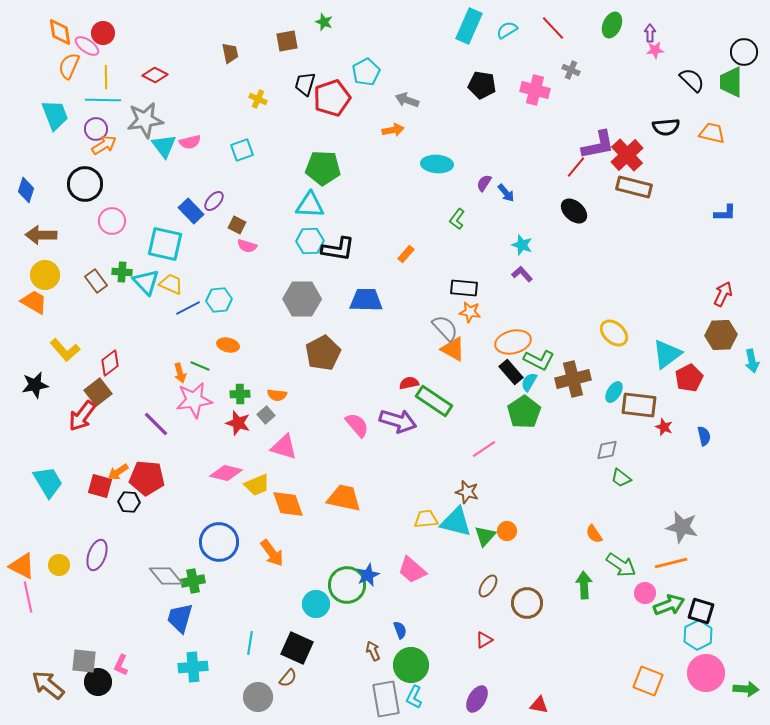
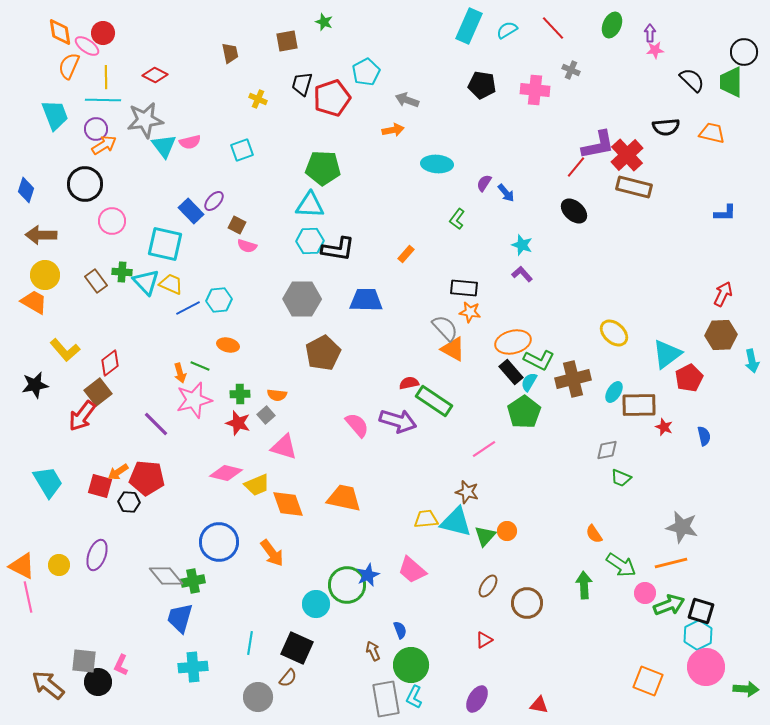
black trapezoid at (305, 84): moved 3 px left
pink cross at (535, 90): rotated 8 degrees counterclockwise
pink star at (194, 400): rotated 6 degrees counterclockwise
brown rectangle at (639, 405): rotated 8 degrees counterclockwise
green trapezoid at (621, 478): rotated 15 degrees counterclockwise
pink circle at (706, 673): moved 6 px up
